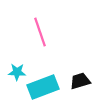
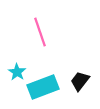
cyan star: rotated 30 degrees clockwise
black trapezoid: rotated 35 degrees counterclockwise
